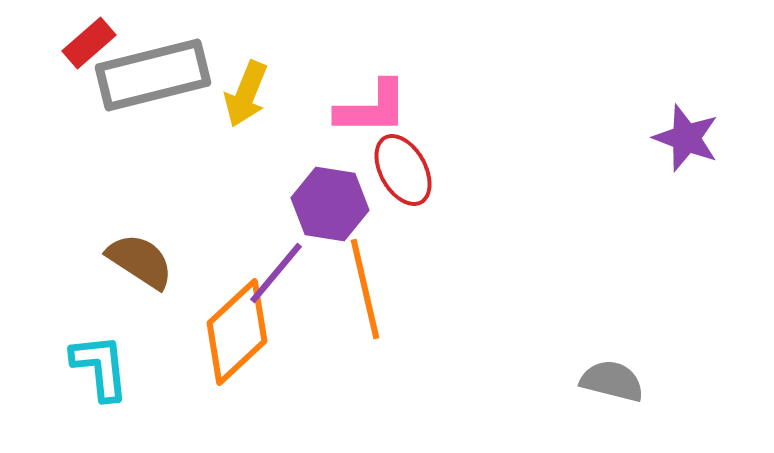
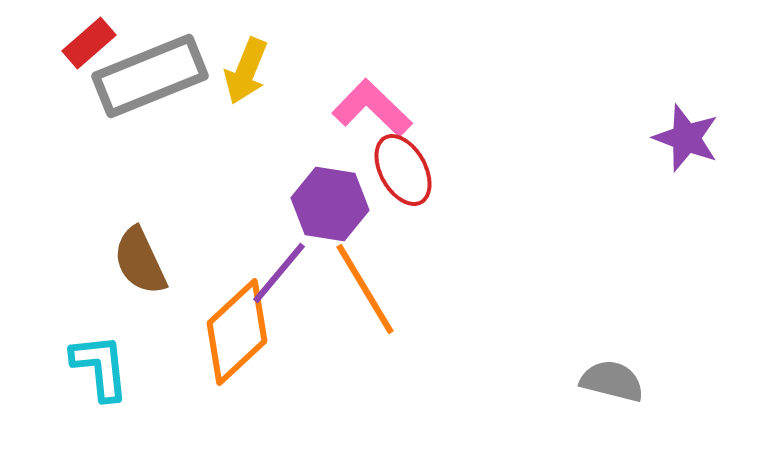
gray rectangle: moved 3 px left, 1 px down; rotated 8 degrees counterclockwise
yellow arrow: moved 23 px up
pink L-shape: rotated 136 degrees counterclockwise
brown semicircle: rotated 148 degrees counterclockwise
purple line: moved 3 px right
orange line: rotated 18 degrees counterclockwise
